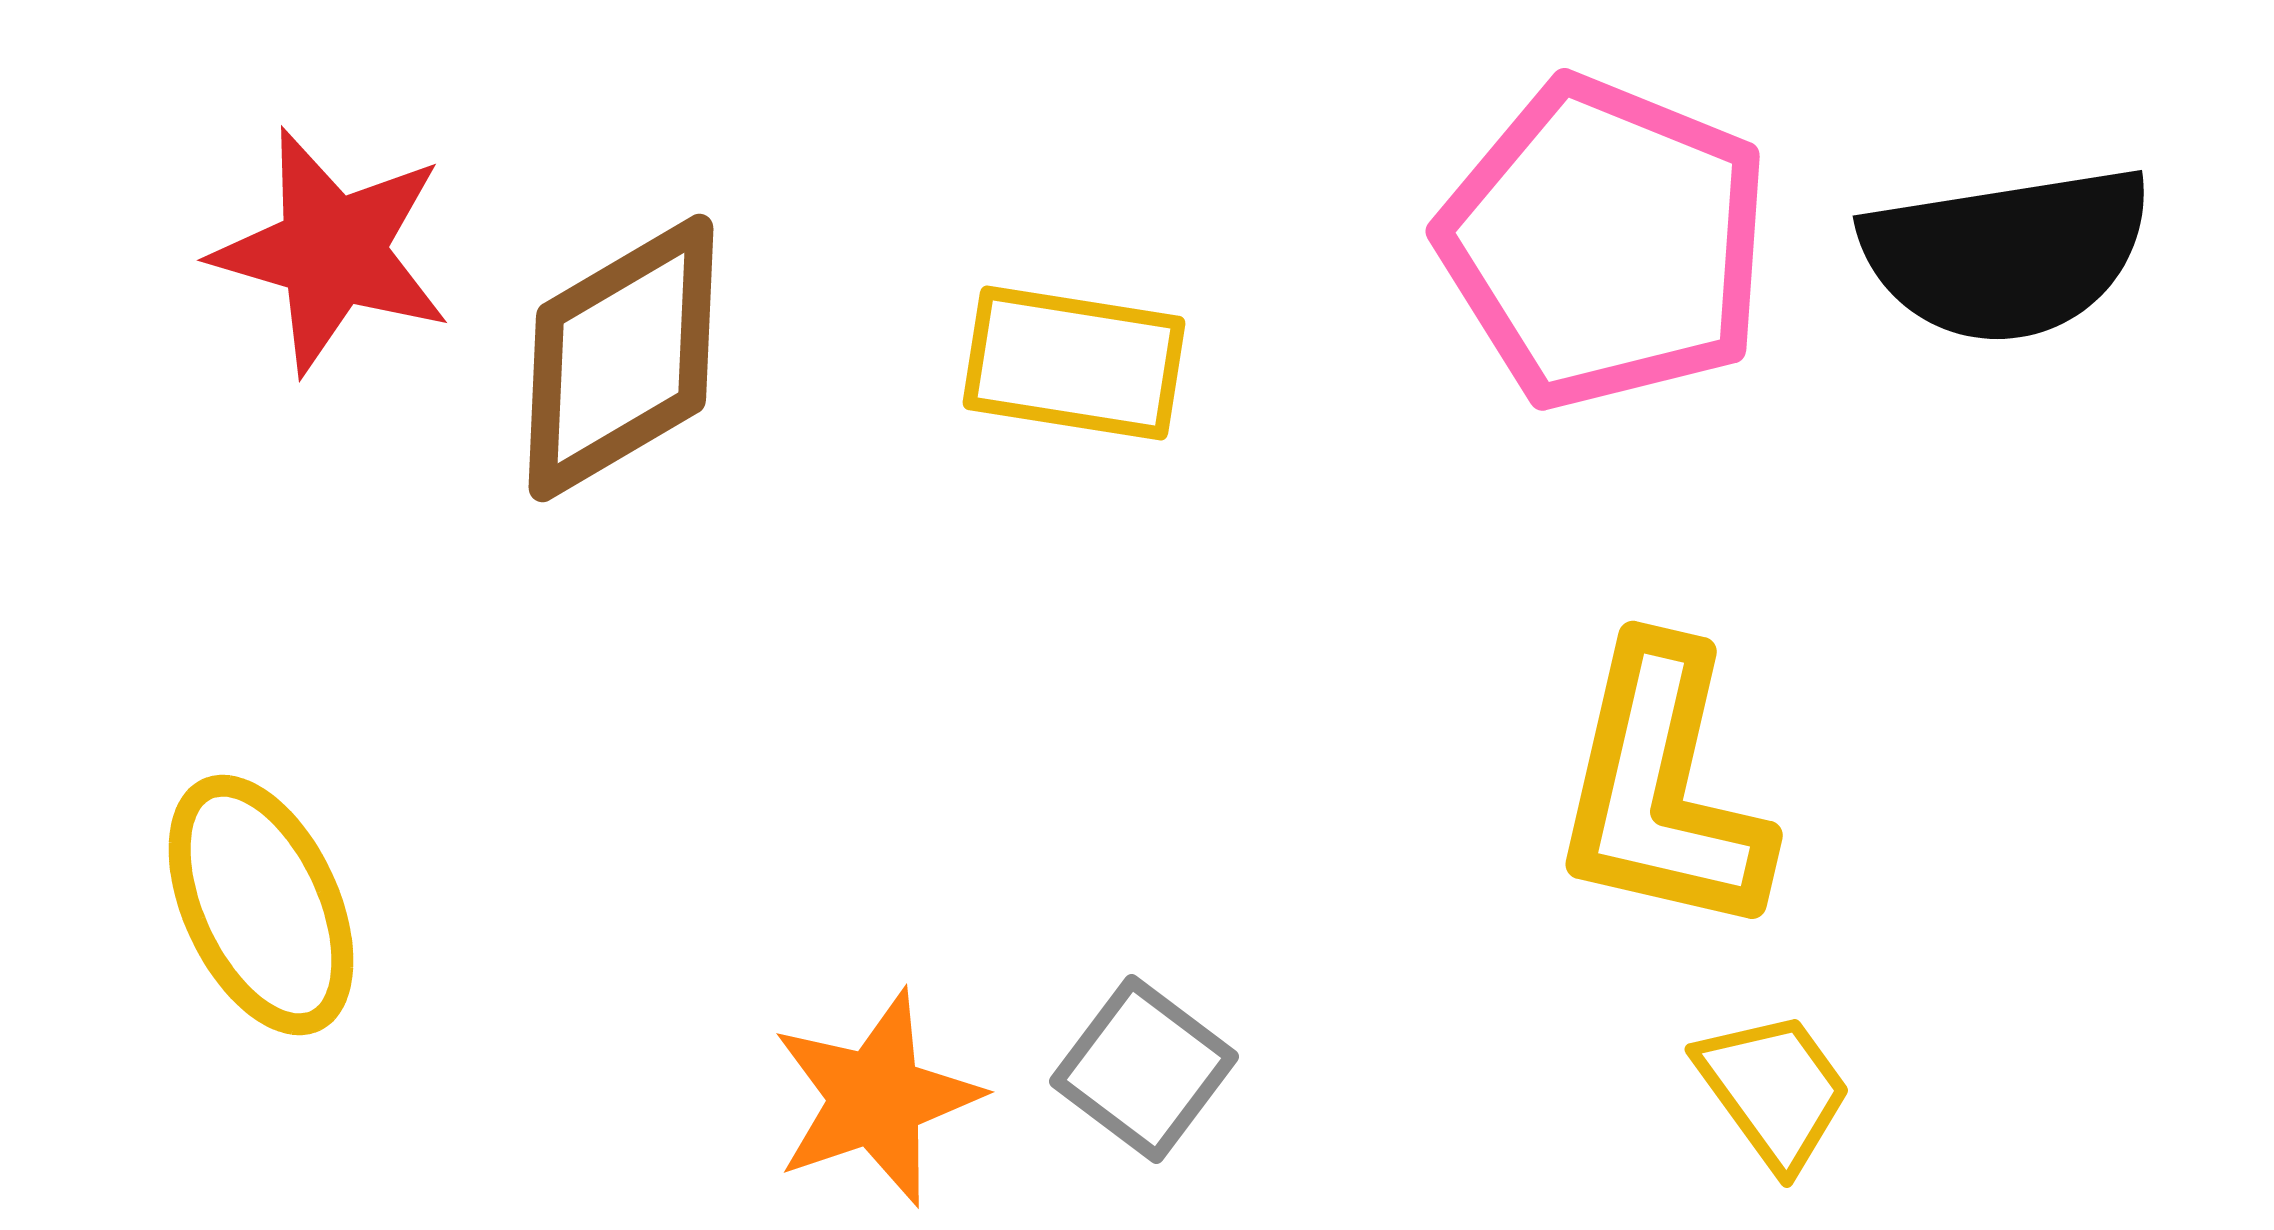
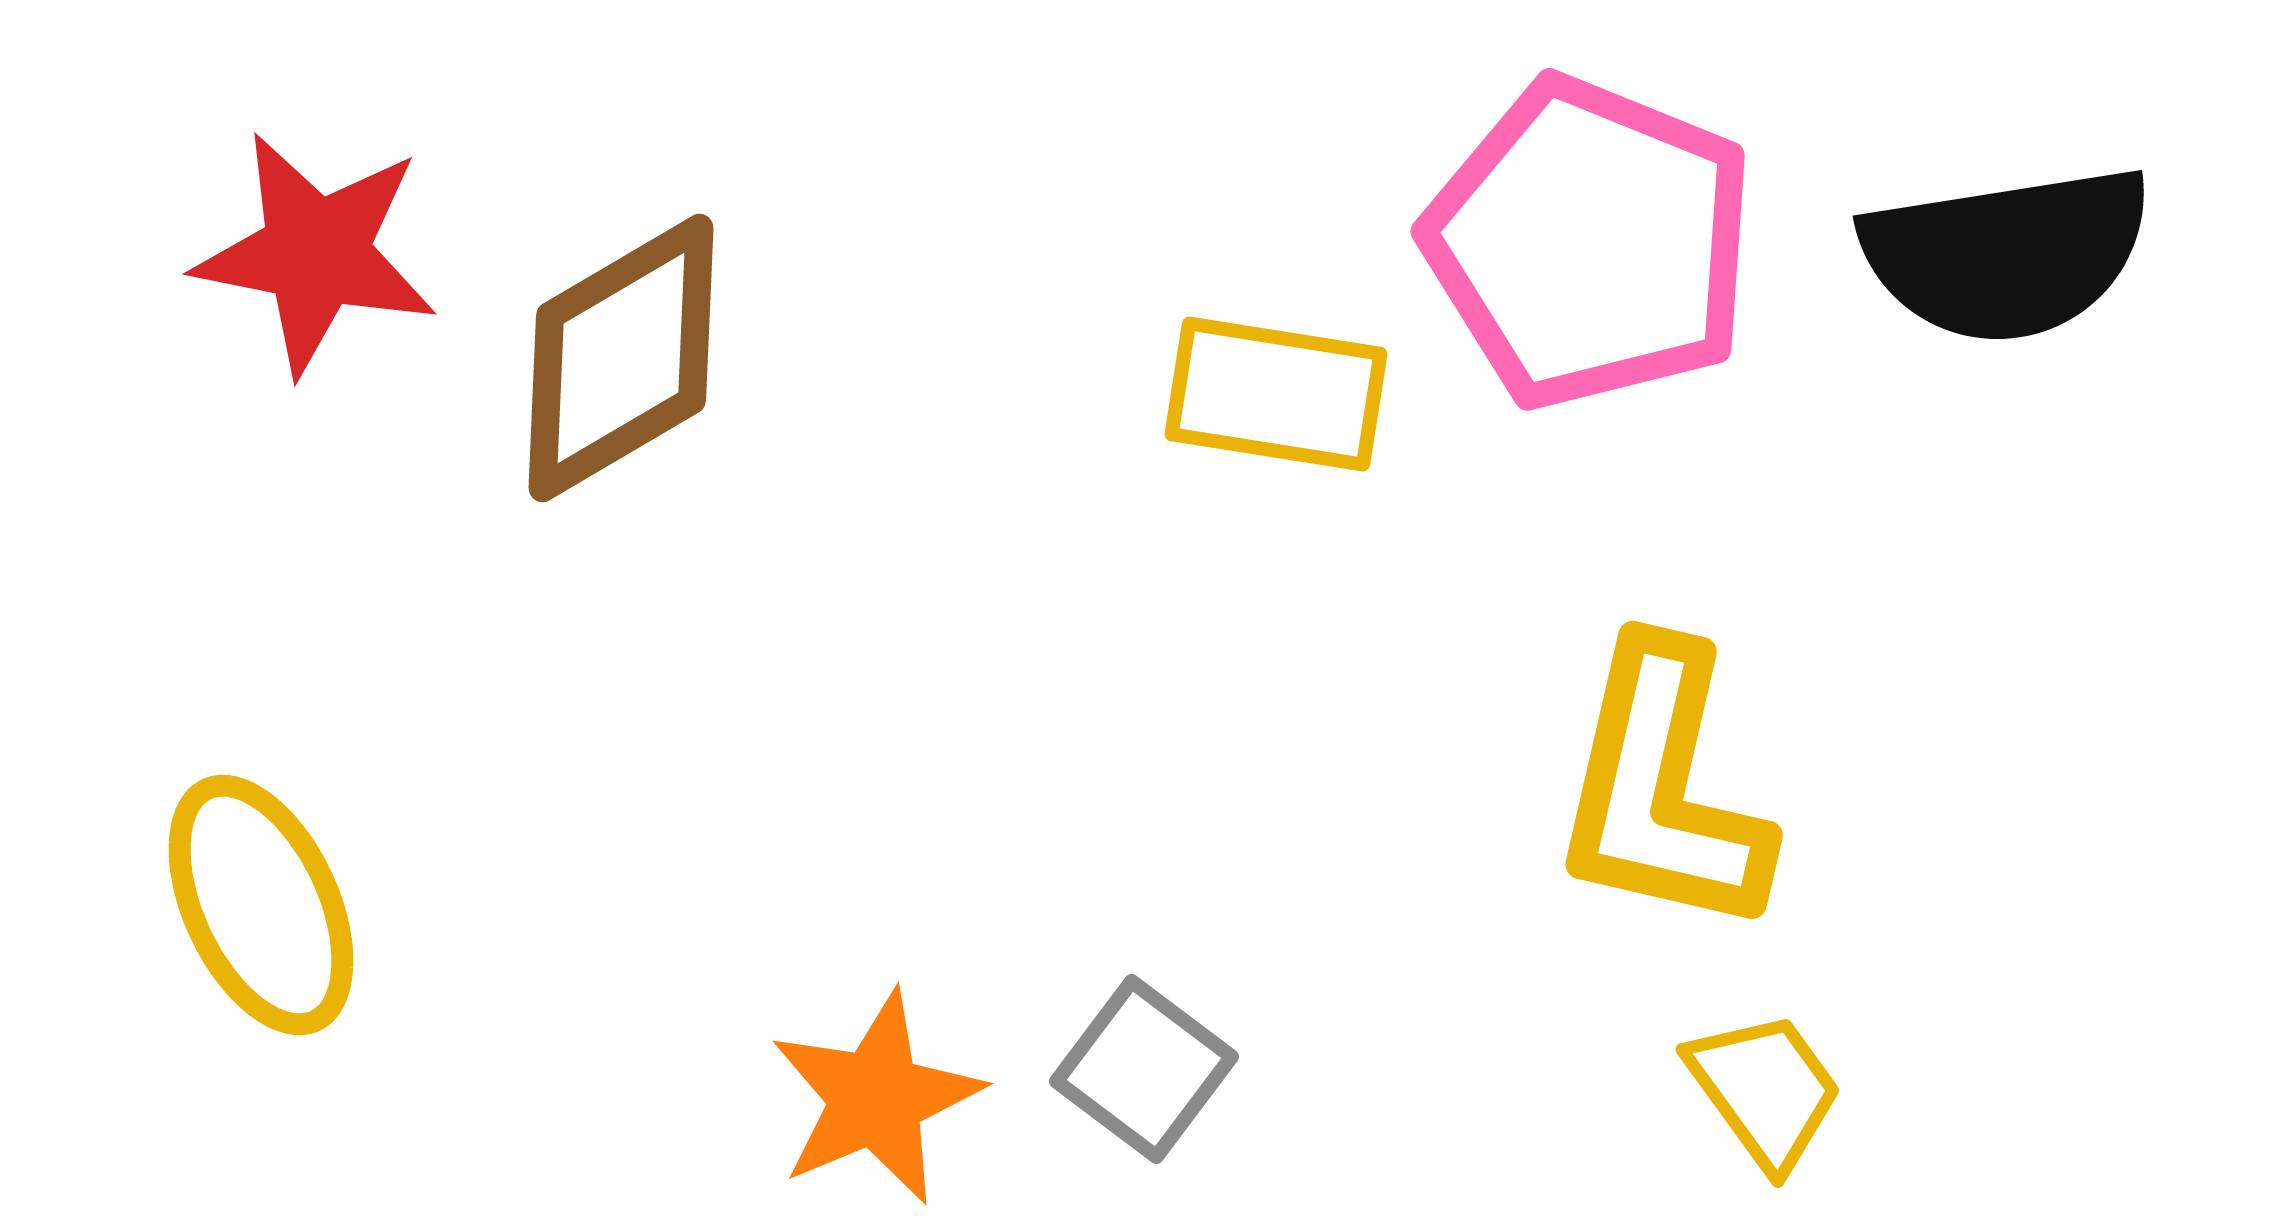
pink pentagon: moved 15 px left
red star: moved 16 px left, 2 px down; rotated 5 degrees counterclockwise
yellow rectangle: moved 202 px right, 31 px down
yellow trapezoid: moved 9 px left
orange star: rotated 4 degrees counterclockwise
